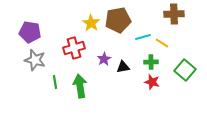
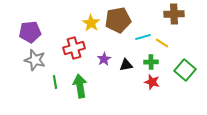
purple pentagon: rotated 15 degrees counterclockwise
black triangle: moved 3 px right, 2 px up
